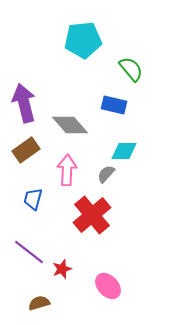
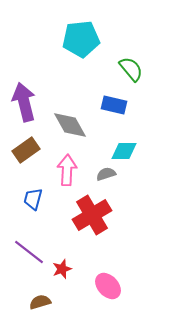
cyan pentagon: moved 2 px left, 1 px up
purple arrow: moved 1 px up
gray diamond: rotated 12 degrees clockwise
gray semicircle: rotated 30 degrees clockwise
red cross: rotated 9 degrees clockwise
brown semicircle: moved 1 px right, 1 px up
